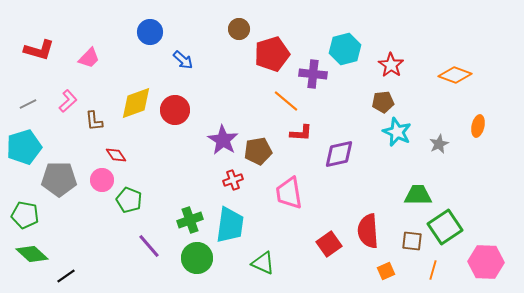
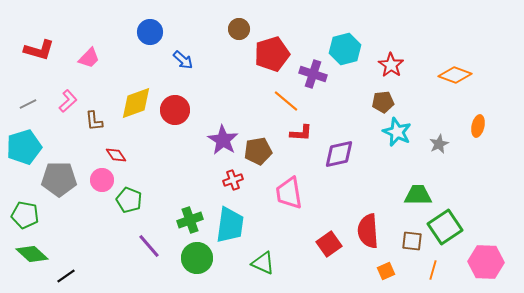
purple cross at (313, 74): rotated 12 degrees clockwise
